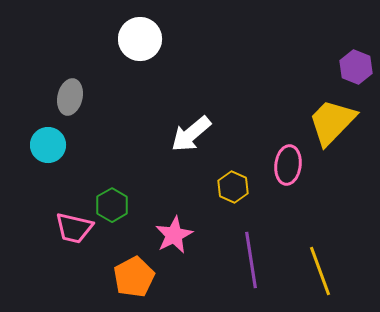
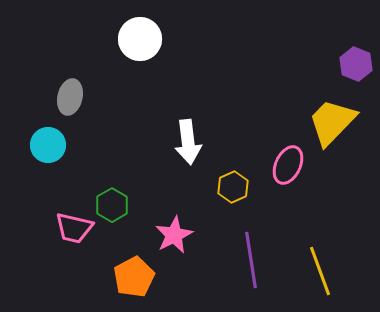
purple hexagon: moved 3 px up
white arrow: moved 3 px left, 8 px down; rotated 57 degrees counterclockwise
pink ellipse: rotated 18 degrees clockwise
yellow hexagon: rotated 12 degrees clockwise
